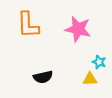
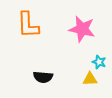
pink star: moved 4 px right
black semicircle: rotated 18 degrees clockwise
